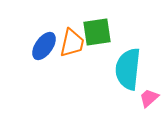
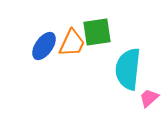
orange trapezoid: rotated 12 degrees clockwise
